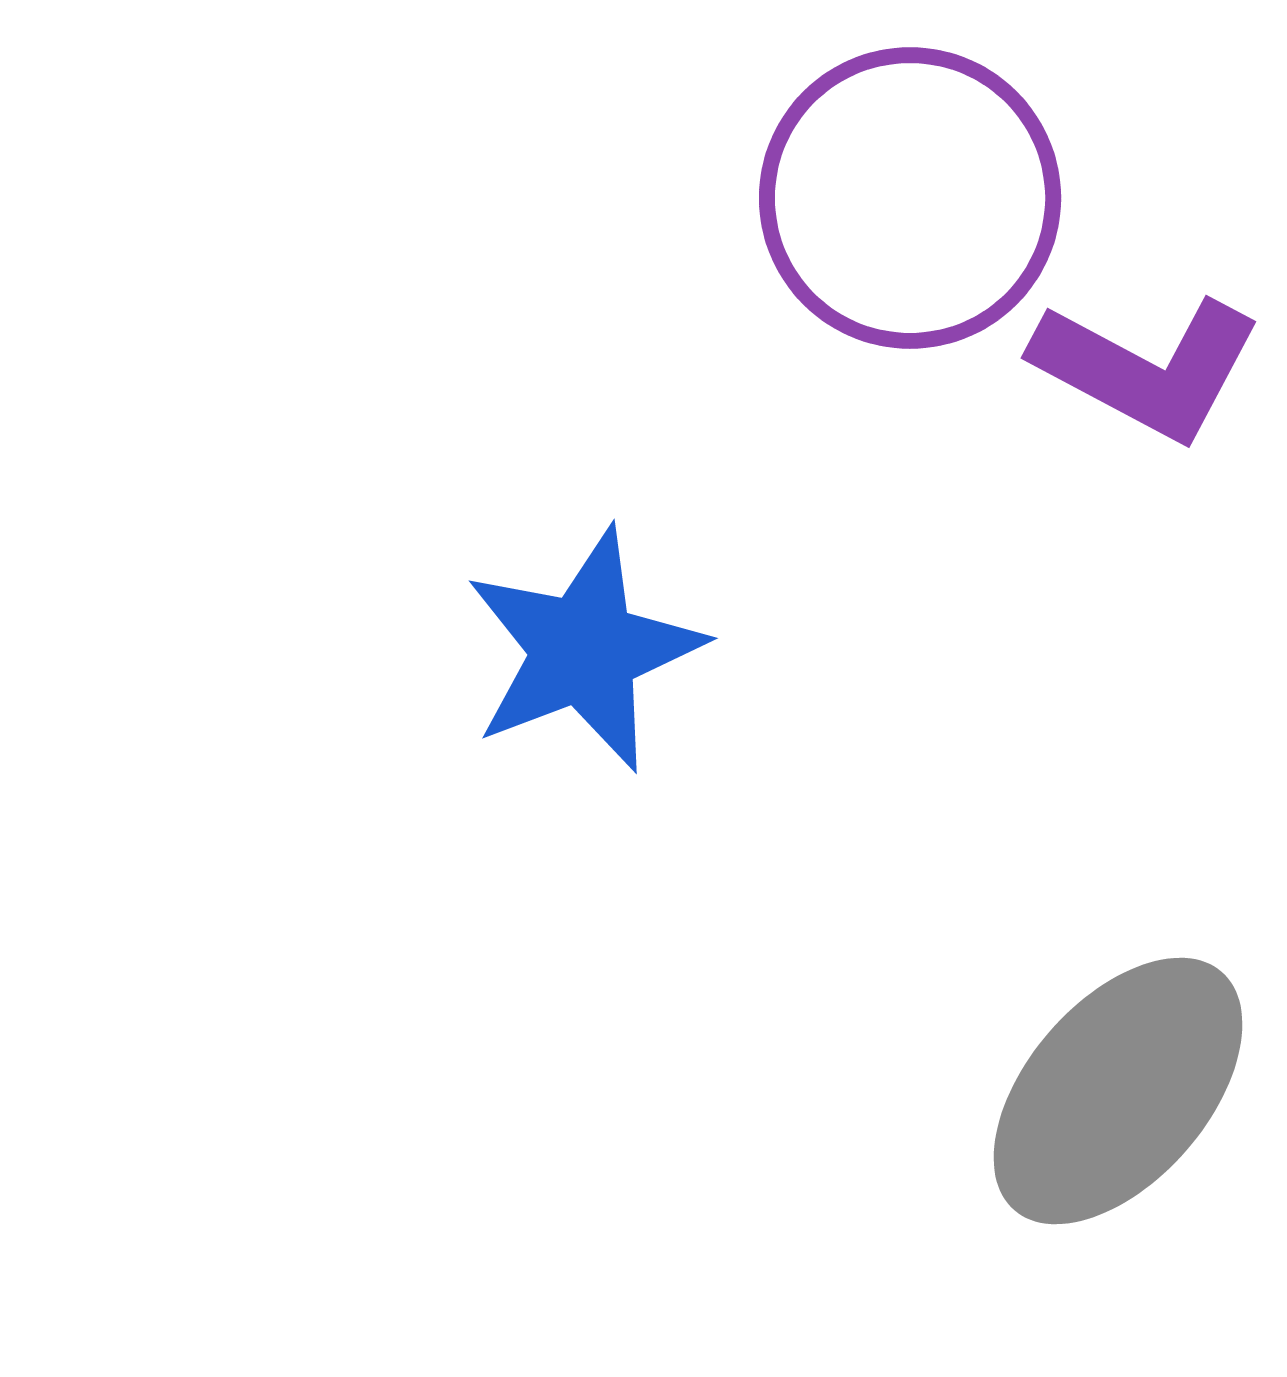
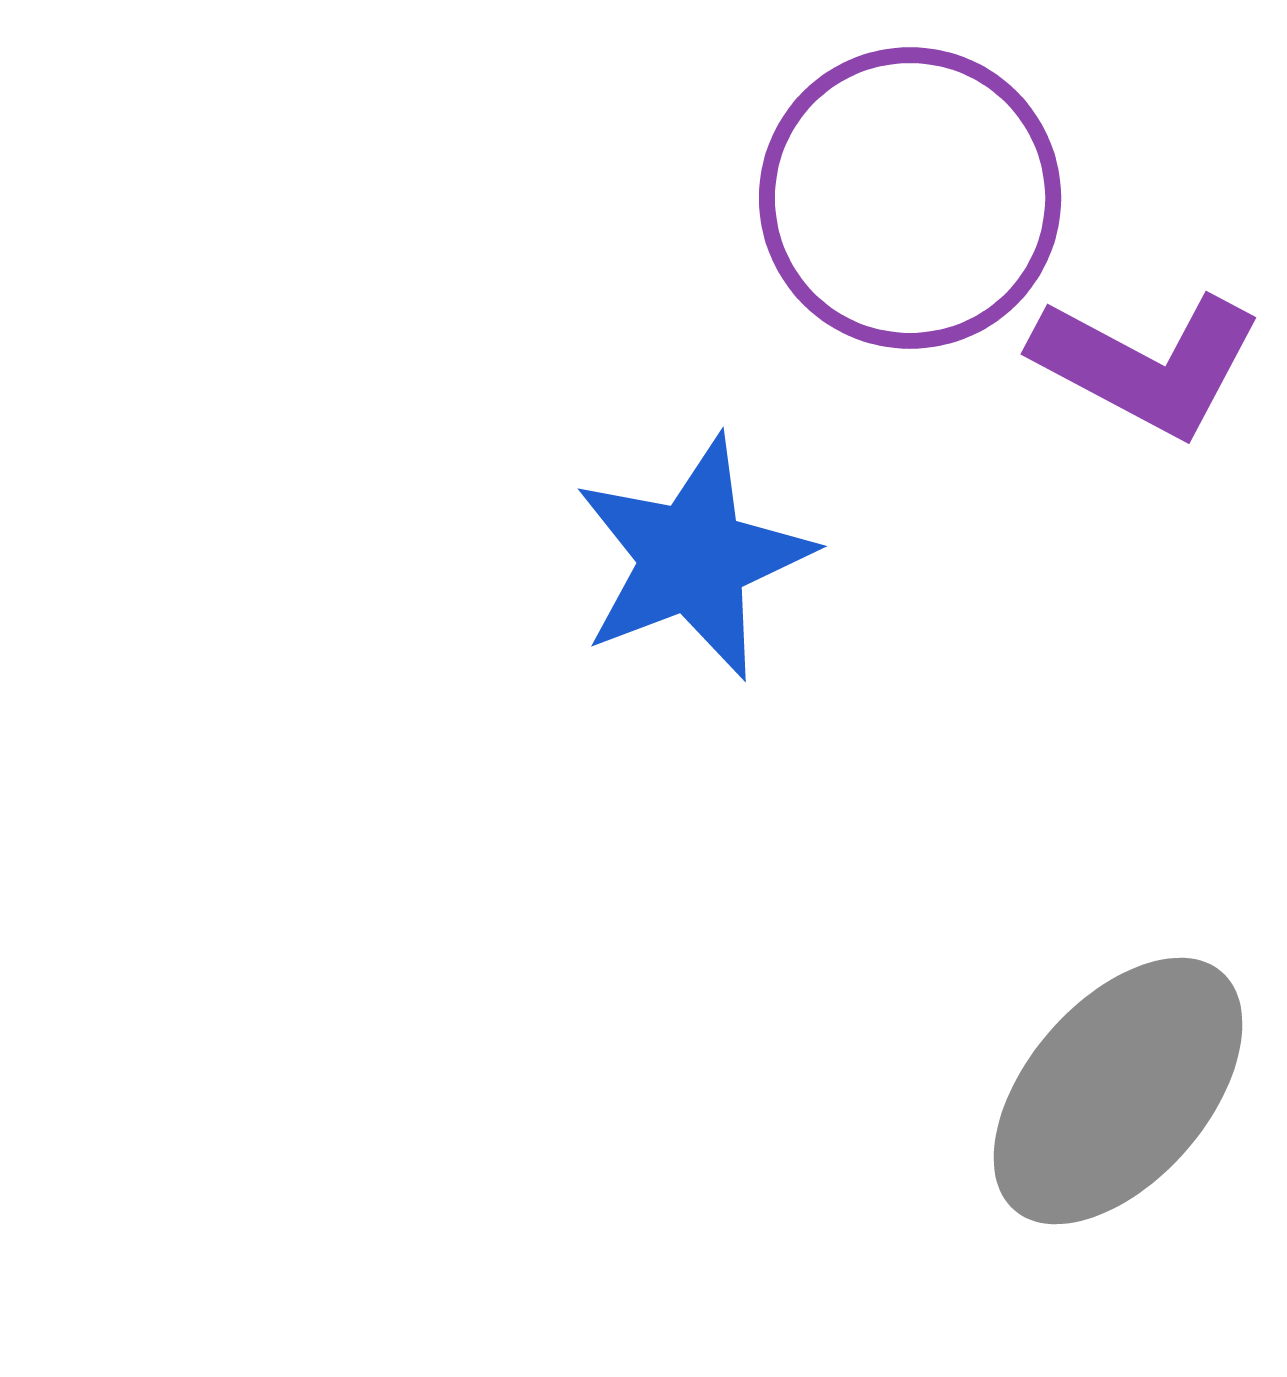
purple L-shape: moved 4 px up
blue star: moved 109 px right, 92 px up
